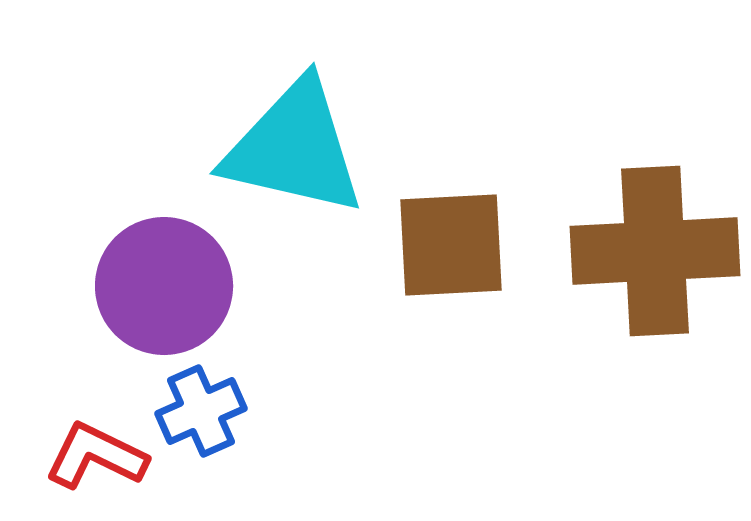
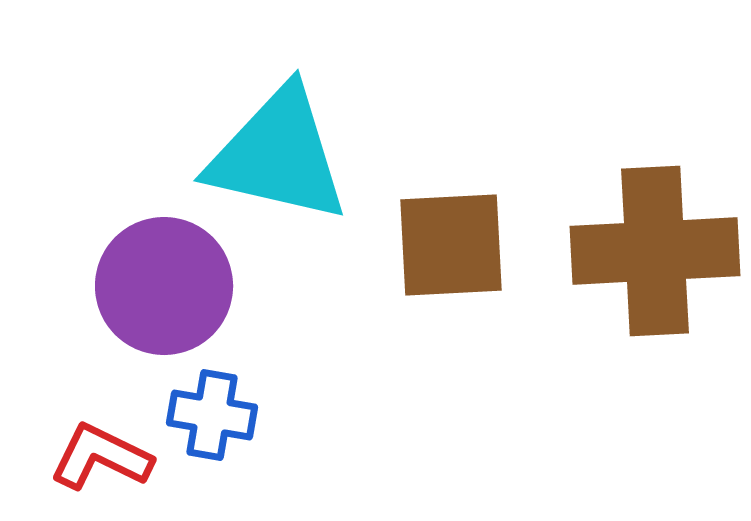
cyan triangle: moved 16 px left, 7 px down
blue cross: moved 11 px right, 4 px down; rotated 34 degrees clockwise
red L-shape: moved 5 px right, 1 px down
